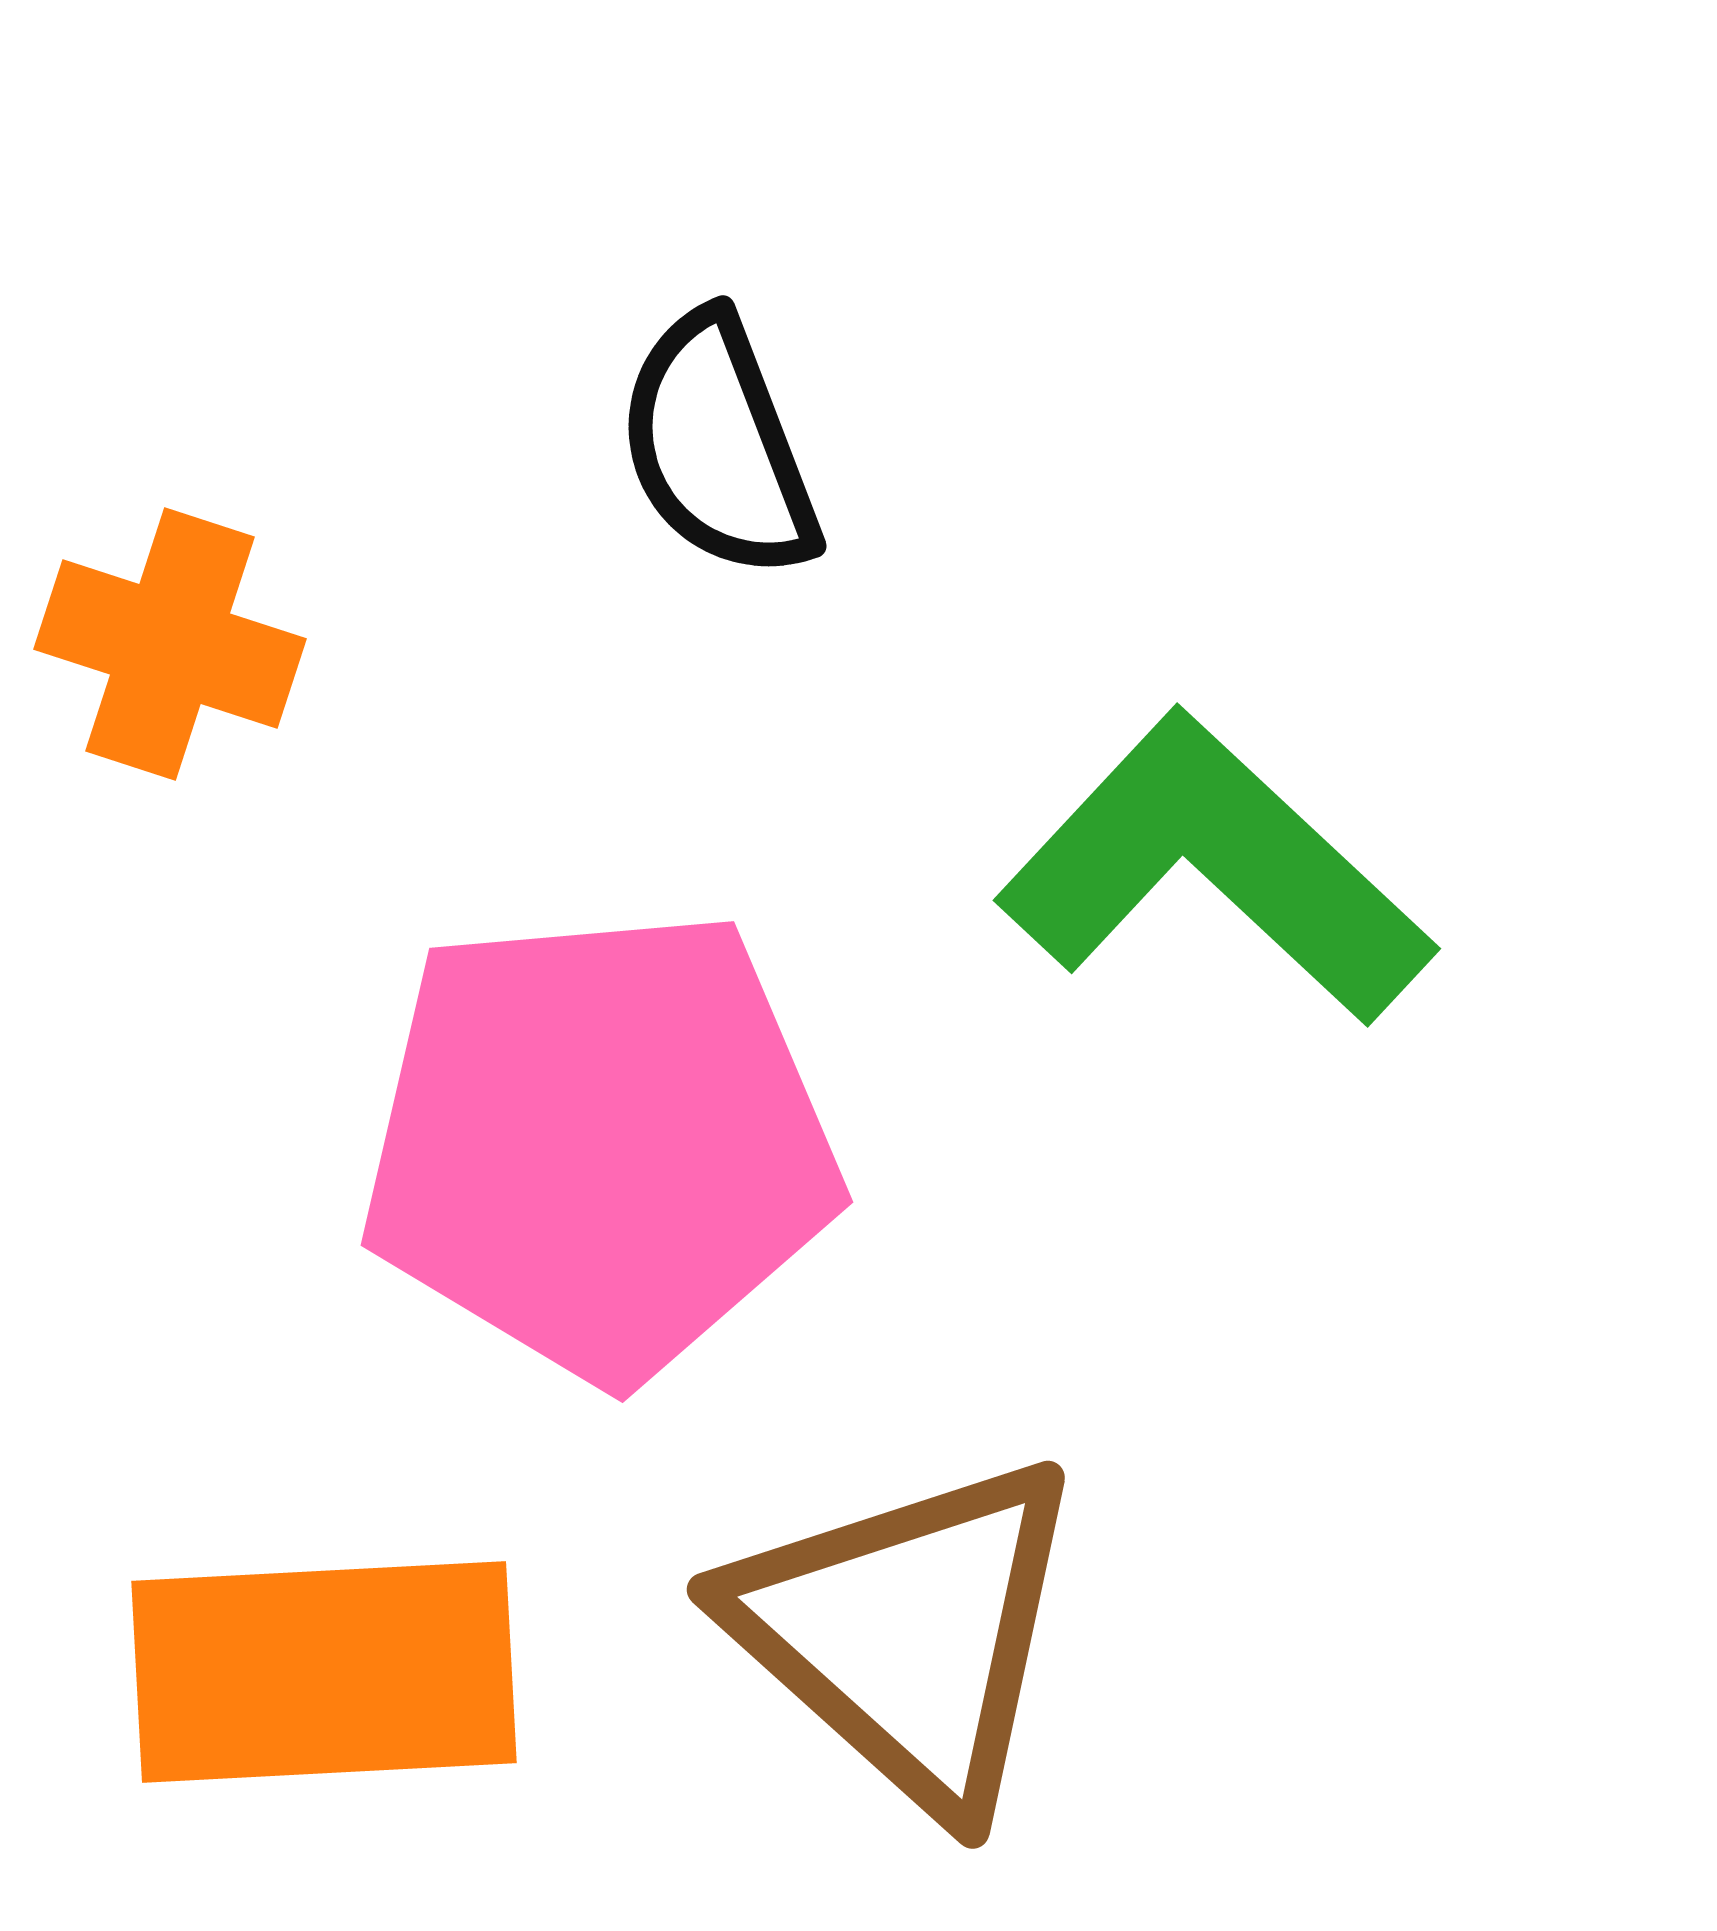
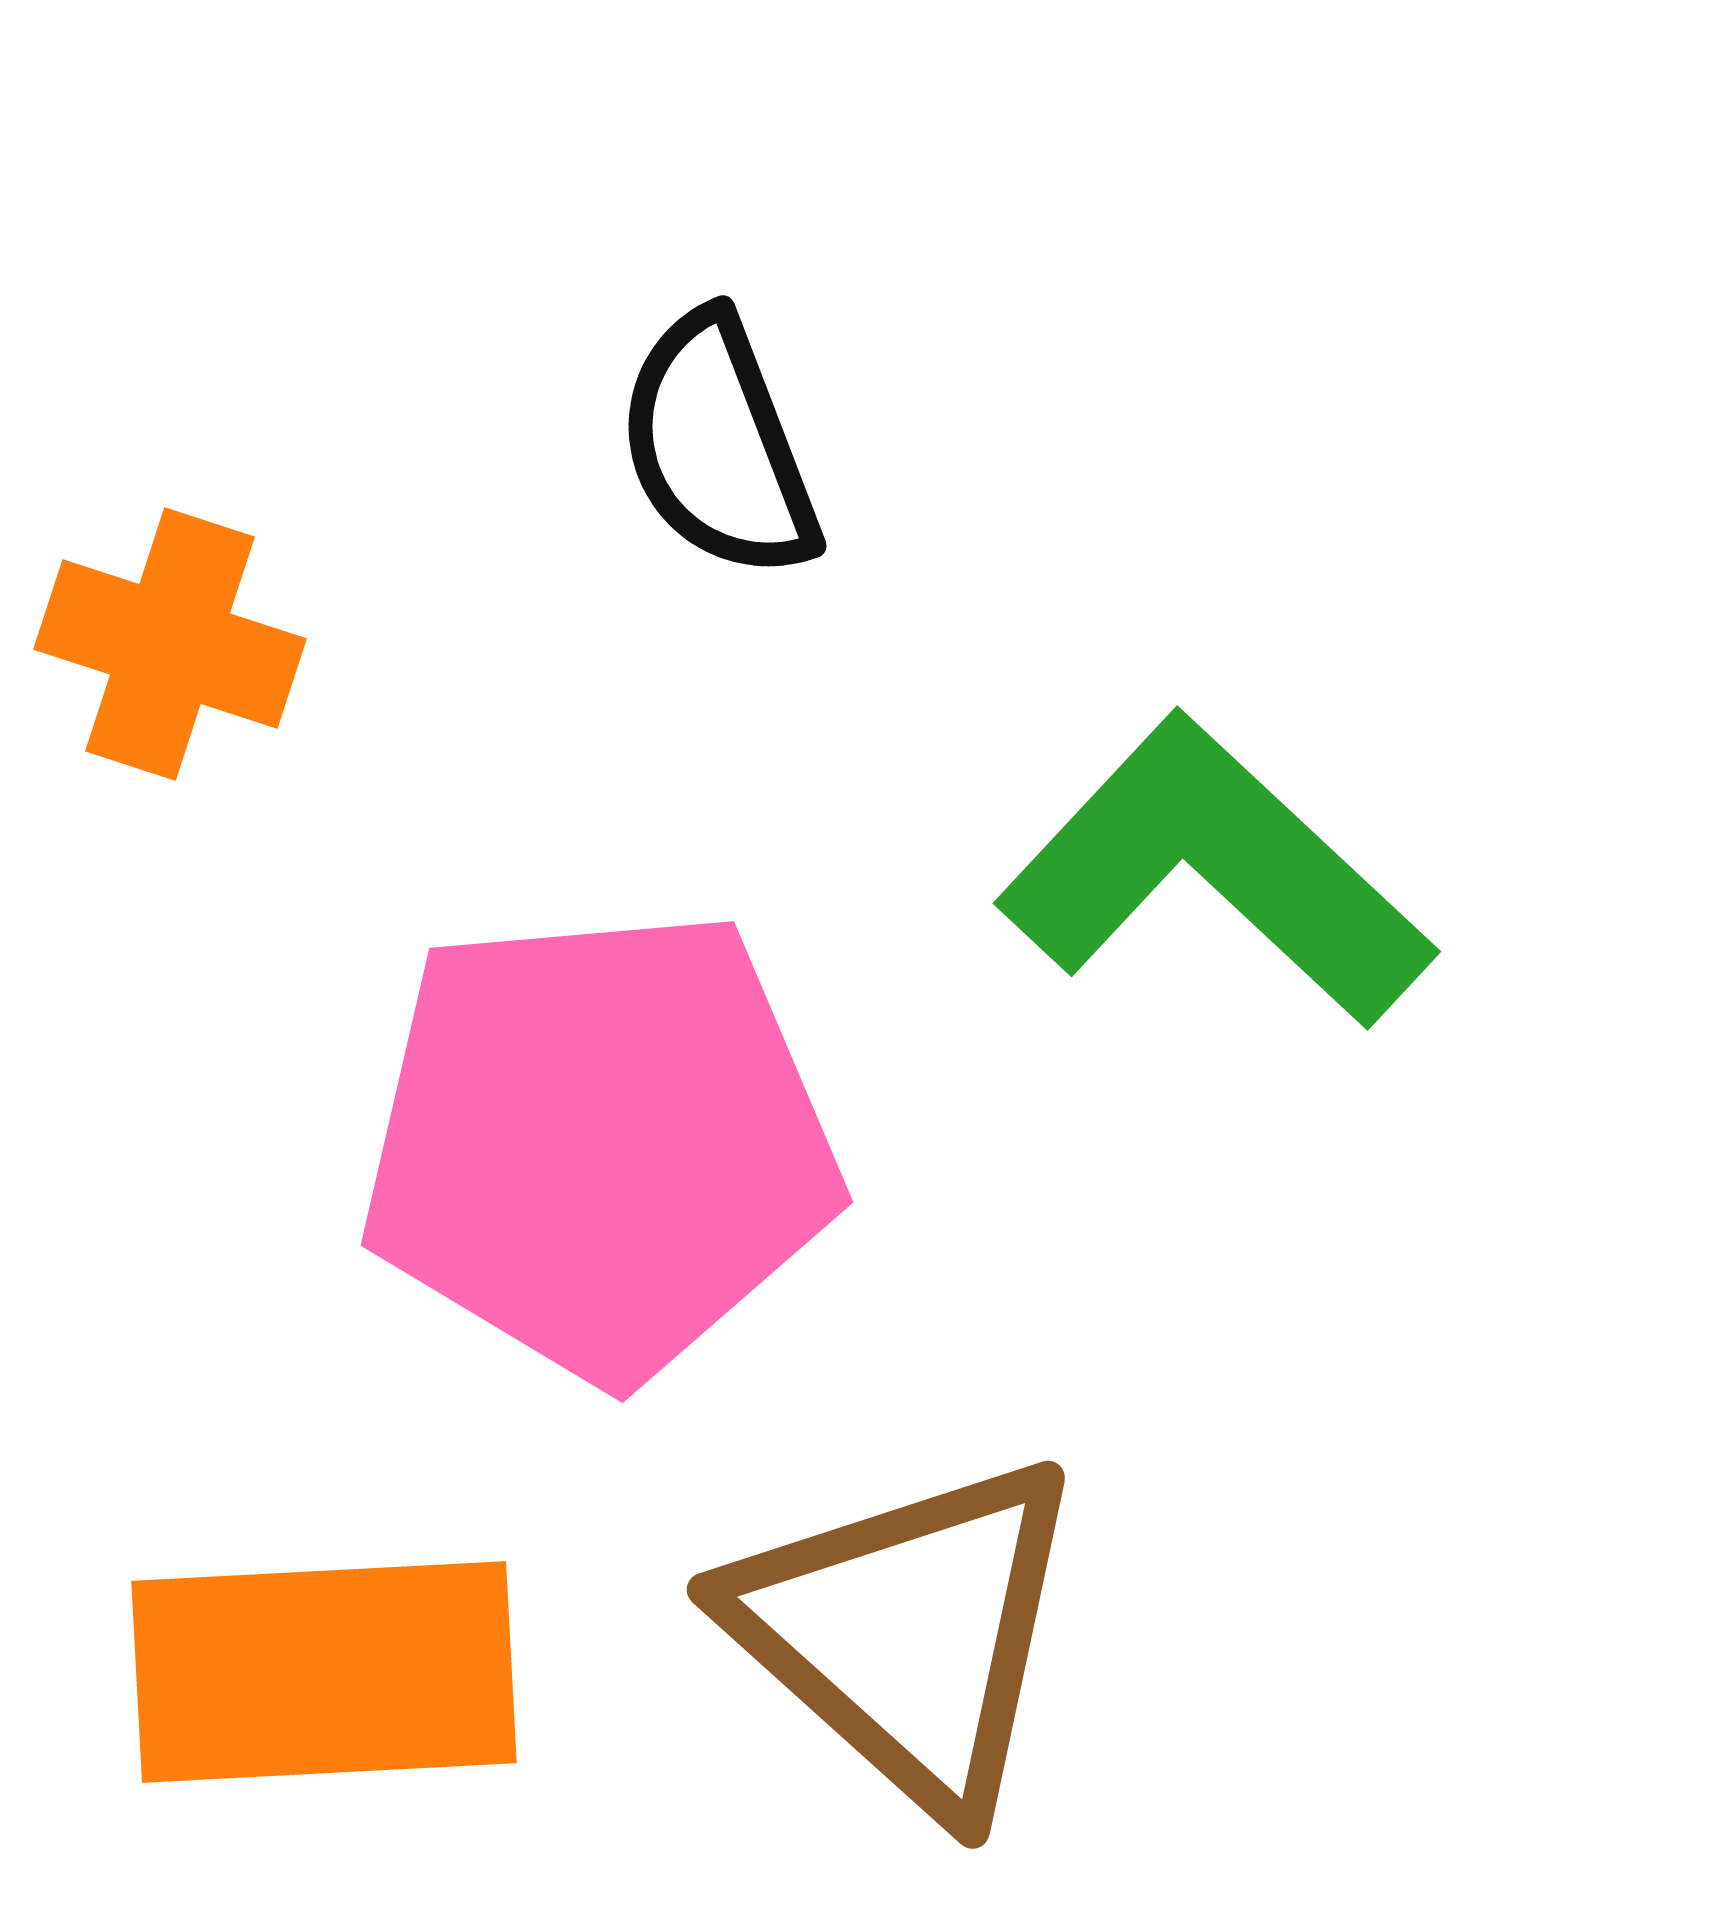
green L-shape: moved 3 px down
